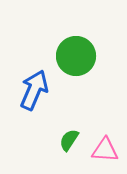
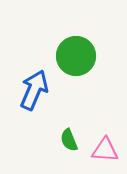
green semicircle: rotated 55 degrees counterclockwise
